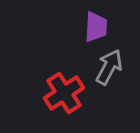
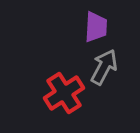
gray arrow: moved 5 px left
